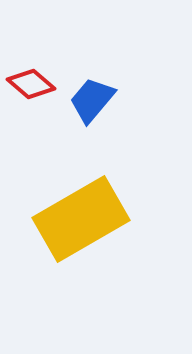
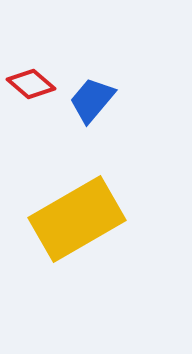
yellow rectangle: moved 4 px left
